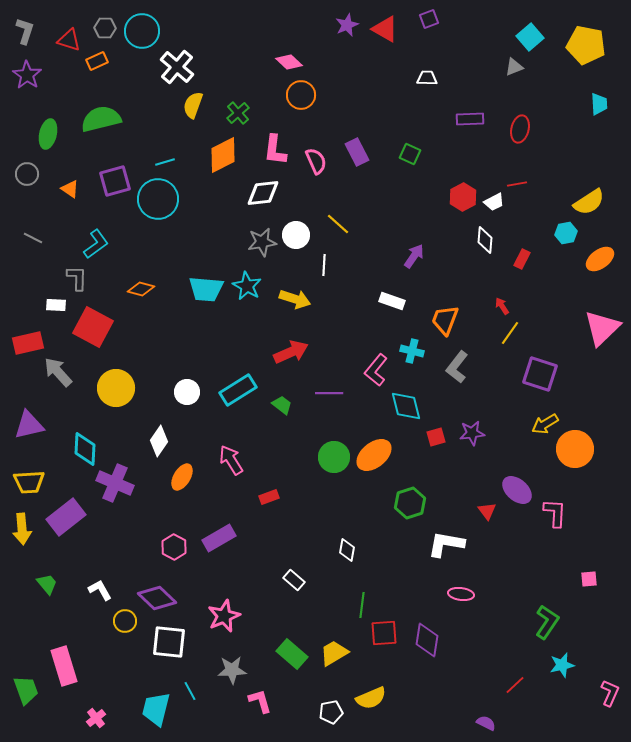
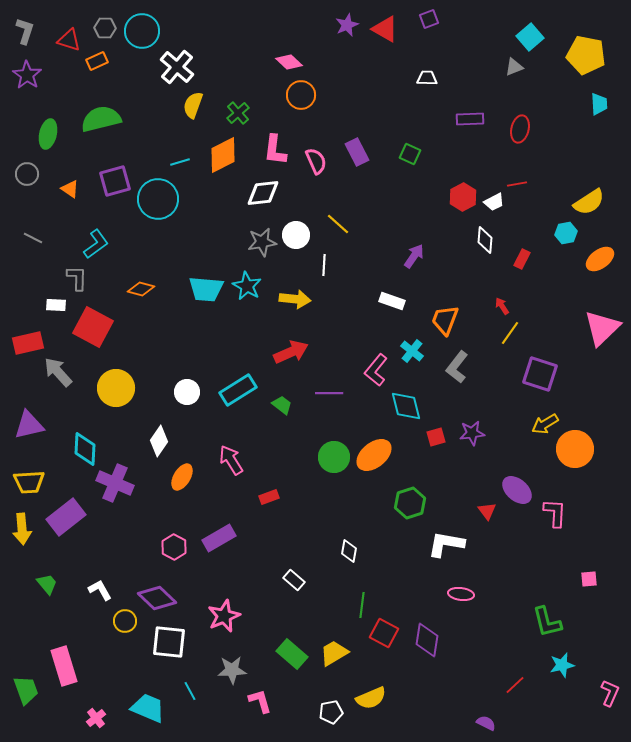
yellow pentagon at (586, 45): moved 10 px down
cyan line at (165, 162): moved 15 px right
yellow arrow at (295, 299): rotated 12 degrees counterclockwise
cyan cross at (412, 351): rotated 25 degrees clockwise
white diamond at (347, 550): moved 2 px right, 1 px down
green L-shape at (547, 622): rotated 132 degrees clockwise
red square at (384, 633): rotated 32 degrees clockwise
cyan trapezoid at (156, 709): moved 8 px left, 1 px up; rotated 99 degrees clockwise
